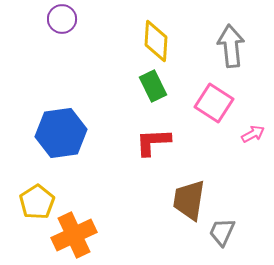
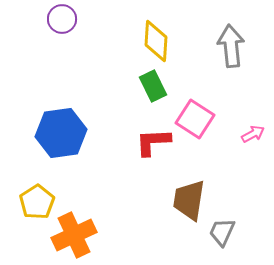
pink square: moved 19 px left, 16 px down
